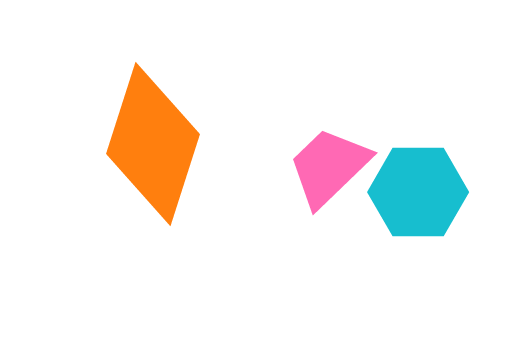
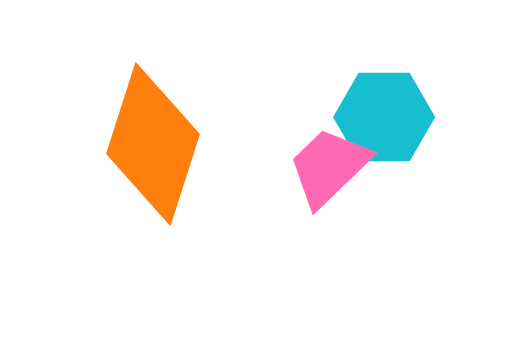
cyan hexagon: moved 34 px left, 75 px up
